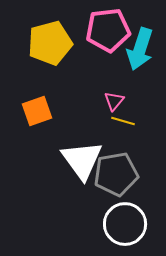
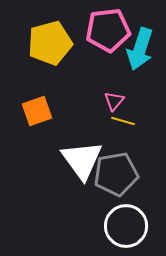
white circle: moved 1 px right, 2 px down
